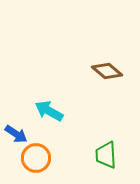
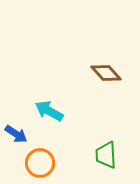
brown diamond: moved 1 px left, 2 px down; rotated 8 degrees clockwise
orange circle: moved 4 px right, 5 px down
